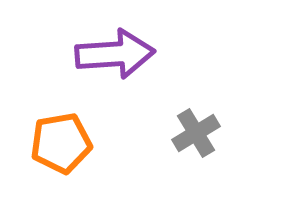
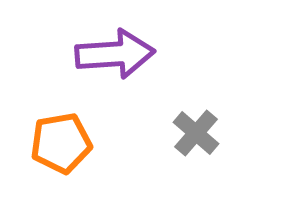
gray cross: rotated 18 degrees counterclockwise
